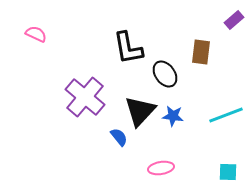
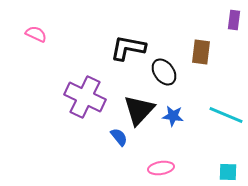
purple rectangle: rotated 42 degrees counterclockwise
black L-shape: rotated 111 degrees clockwise
black ellipse: moved 1 px left, 2 px up
purple cross: rotated 15 degrees counterclockwise
black triangle: moved 1 px left, 1 px up
cyan line: rotated 44 degrees clockwise
